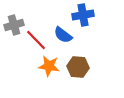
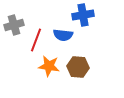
blue semicircle: rotated 30 degrees counterclockwise
red line: rotated 65 degrees clockwise
